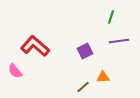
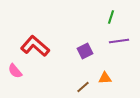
orange triangle: moved 2 px right, 1 px down
